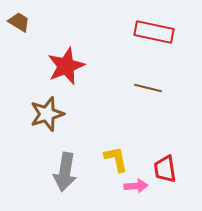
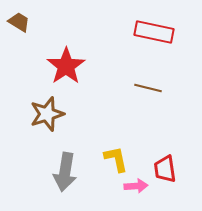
red star: rotated 12 degrees counterclockwise
